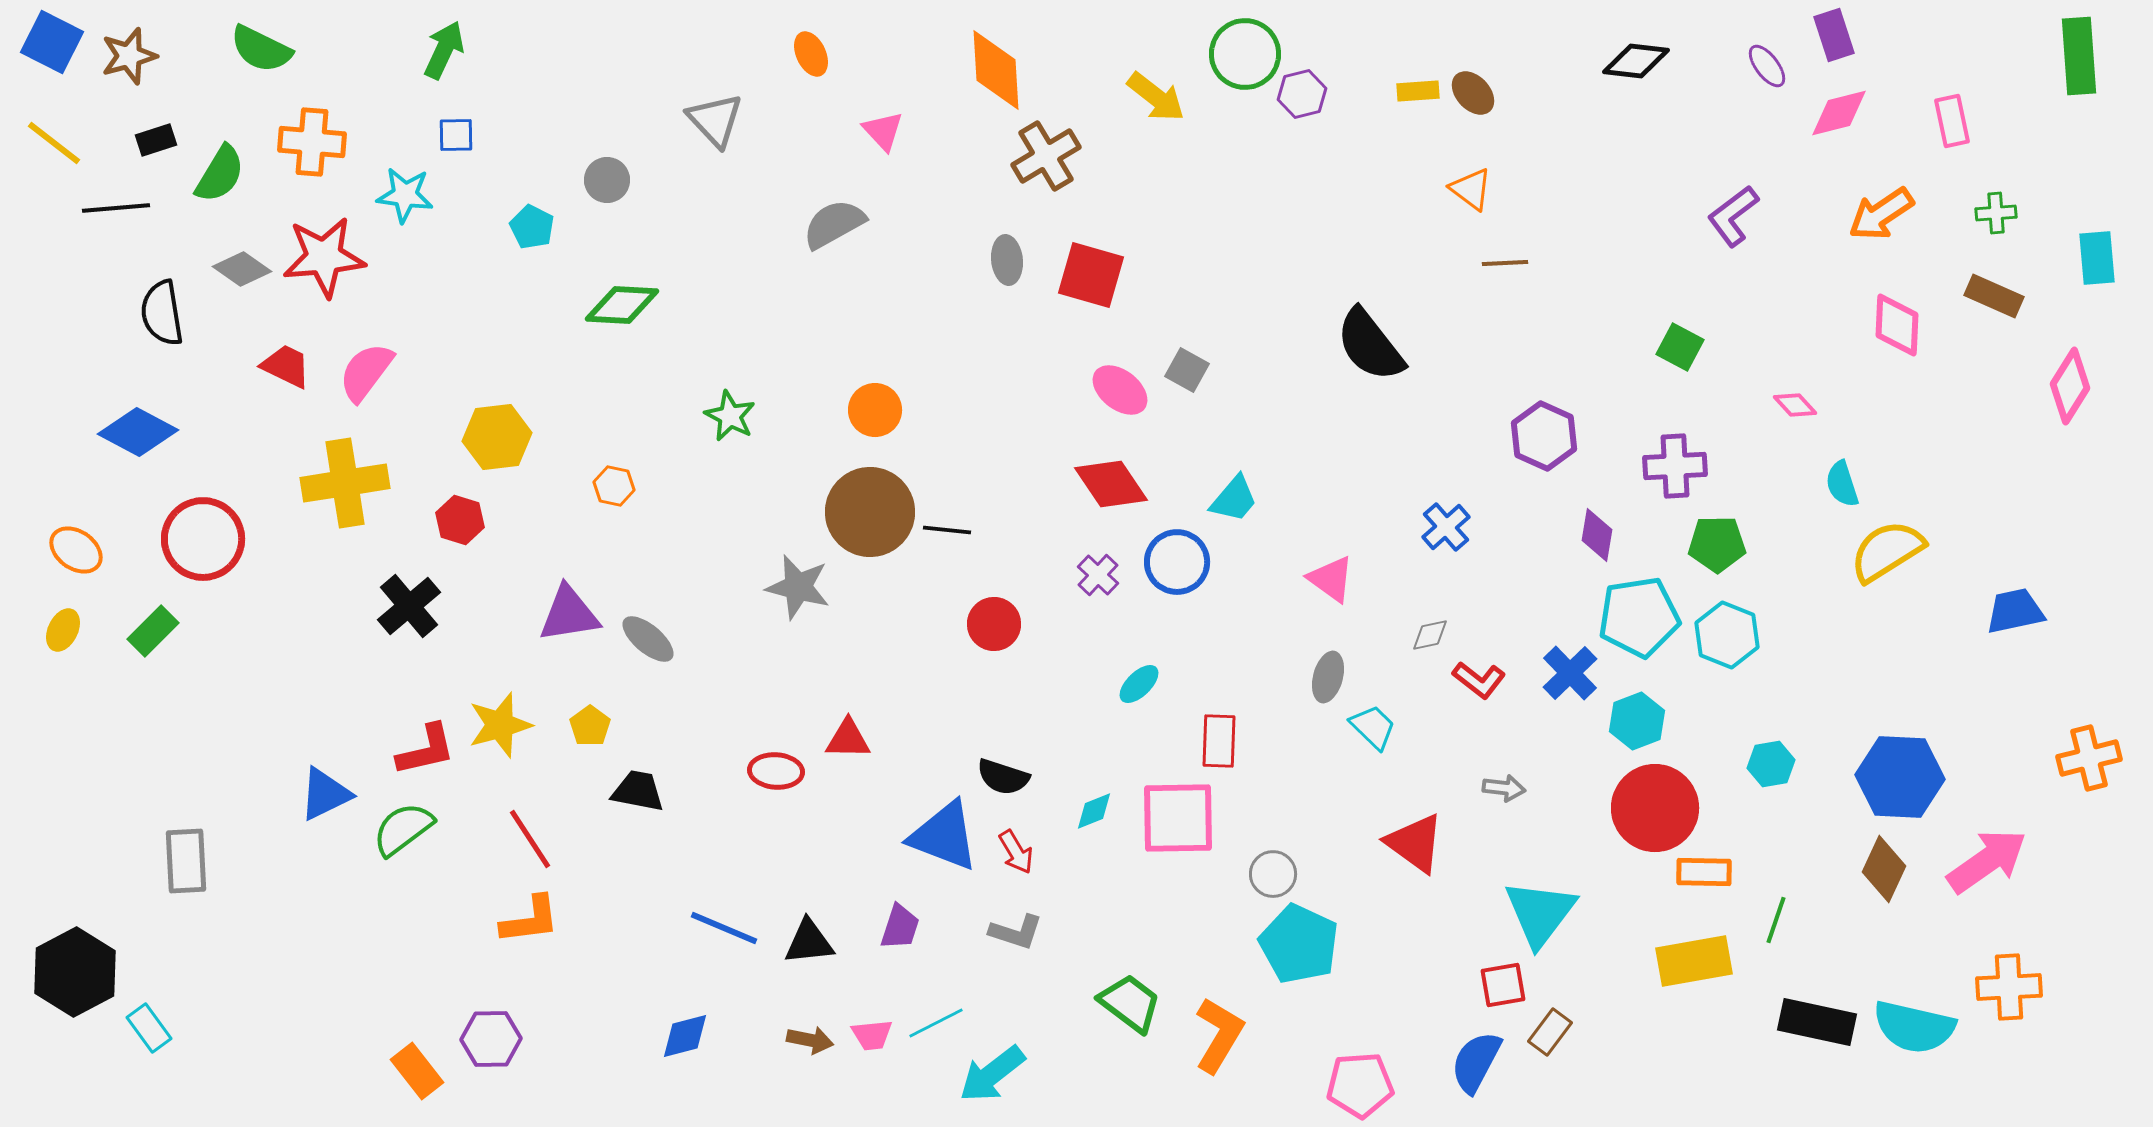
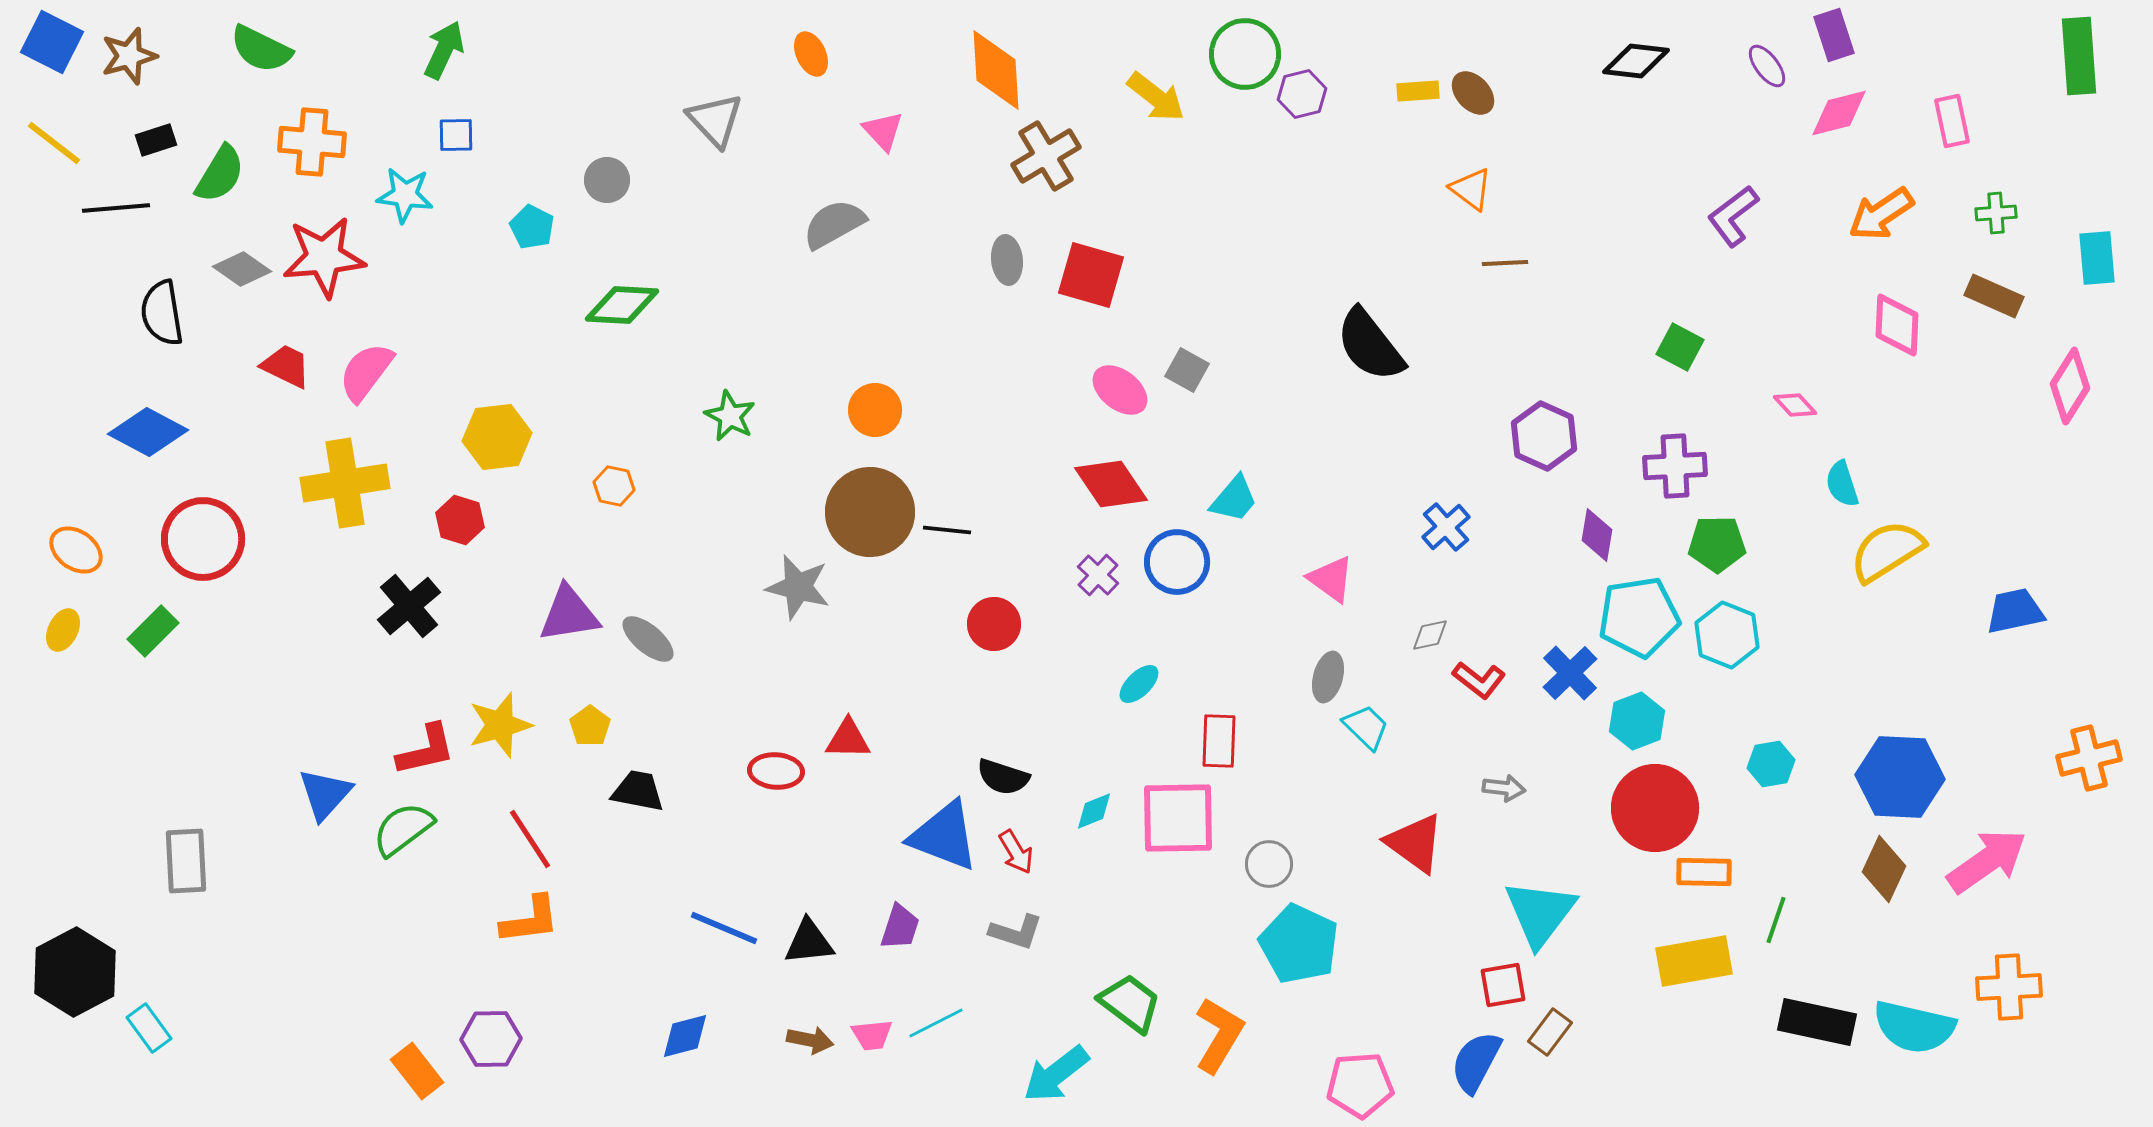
blue diamond at (138, 432): moved 10 px right
cyan trapezoid at (1373, 727): moved 7 px left
blue triangle at (325, 794): rotated 22 degrees counterclockwise
gray circle at (1273, 874): moved 4 px left, 10 px up
cyan arrow at (992, 1074): moved 64 px right
